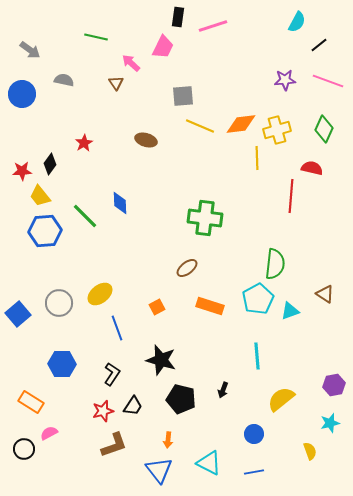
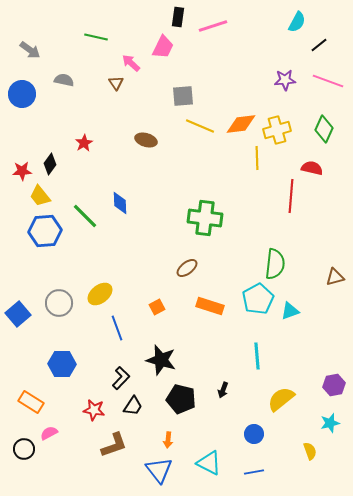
brown triangle at (325, 294): moved 10 px right, 17 px up; rotated 48 degrees counterclockwise
black L-shape at (112, 374): moved 9 px right, 4 px down; rotated 10 degrees clockwise
red star at (103, 411): moved 9 px left, 1 px up; rotated 25 degrees clockwise
